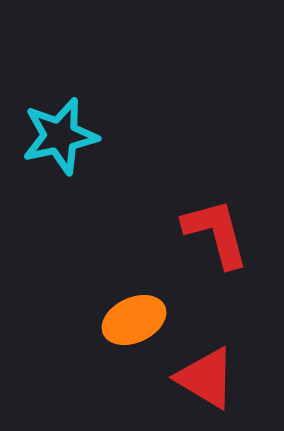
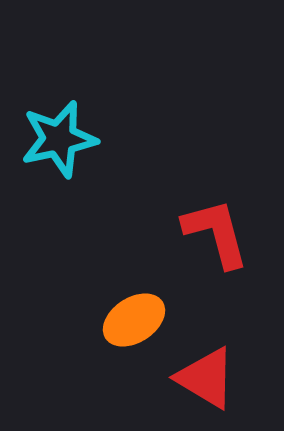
cyan star: moved 1 px left, 3 px down
orange ellipse: rotated 8 degrees counterclockwise
